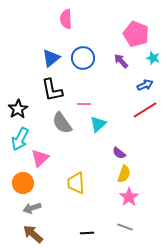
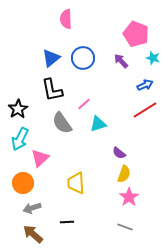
pink line: rotated 40 degrees counterclockwise
cyan triangle: rotated 24 degrees clockwise
black line: moved 20 px left, 11 px up
